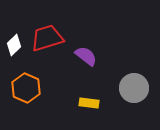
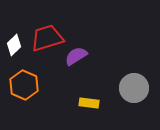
purple semicircle: moved 10 px left; rotated 70 degrees counterclockwise
orange hexagon: moved 2 px left, 3 px up
